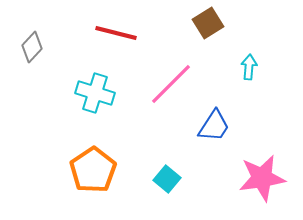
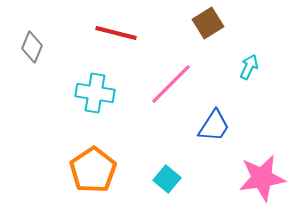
gray diamond: rotated 20 degrees counterclockwise
cyan arrow: rotated 20 degrees clockwise
cyan cross: rotated 9 degrees counterclockwise
